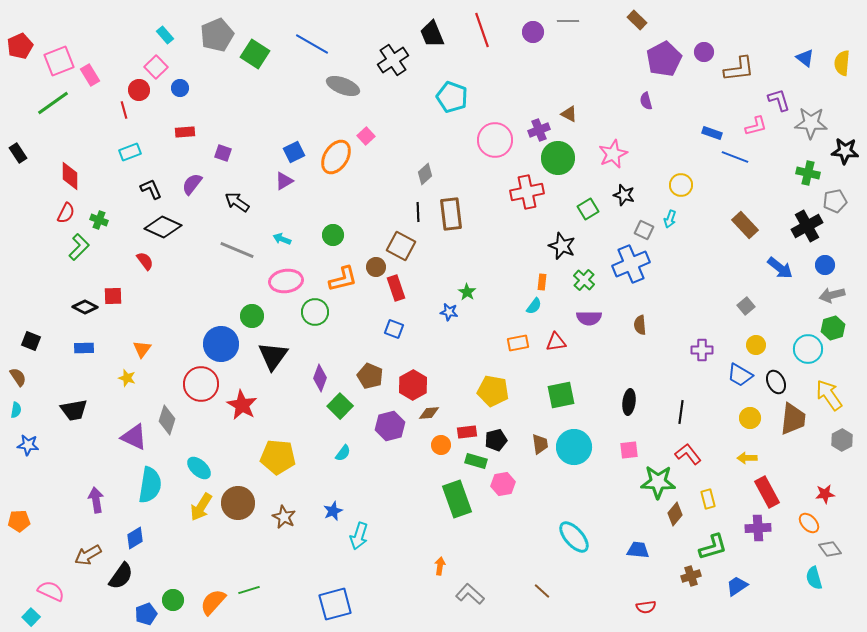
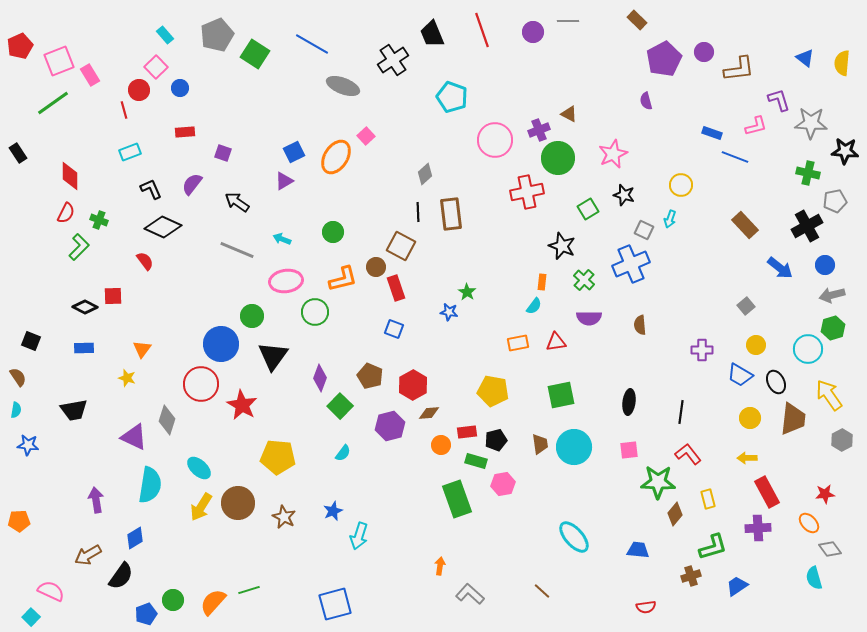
green circle at (333, 235): moved 3 px up
